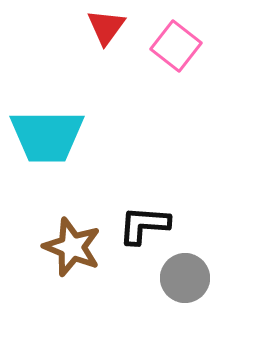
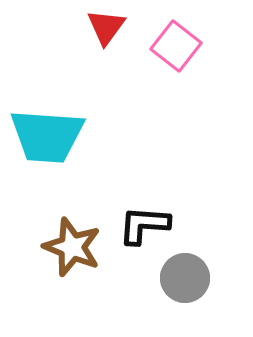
cyan trapezoid: rotated 4 degrees clockwise
